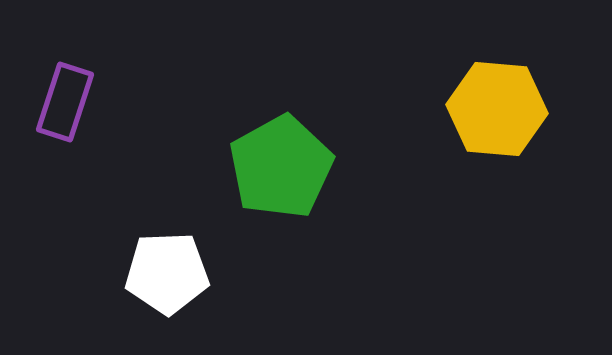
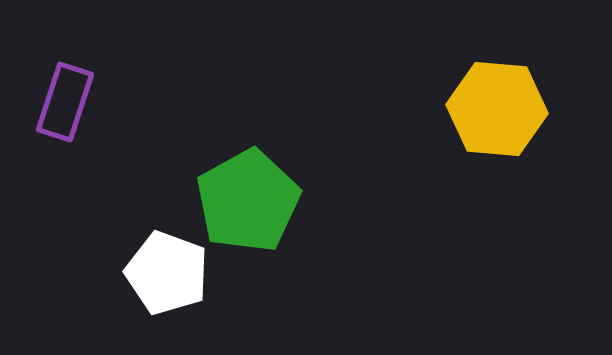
green pentagon: moved 33 px left, 34 px down
white pentagon: rotated 22 degrees clockwise
